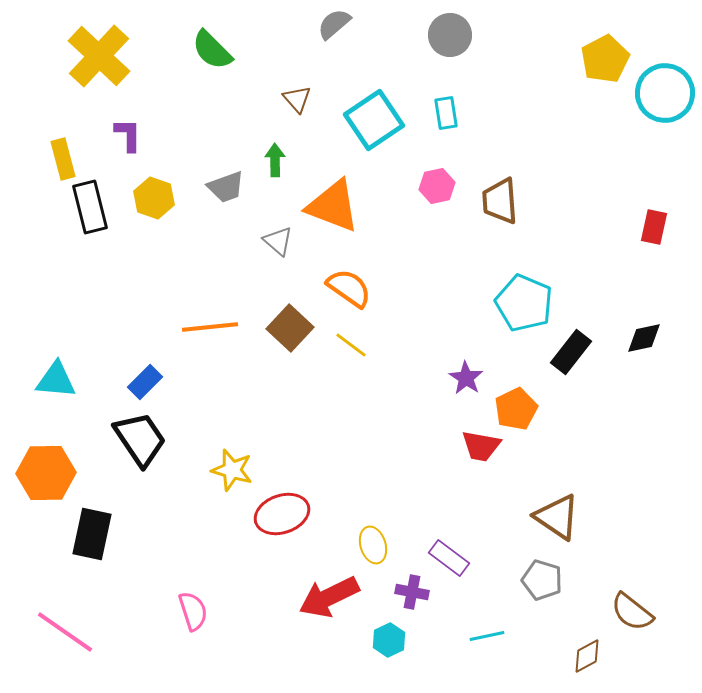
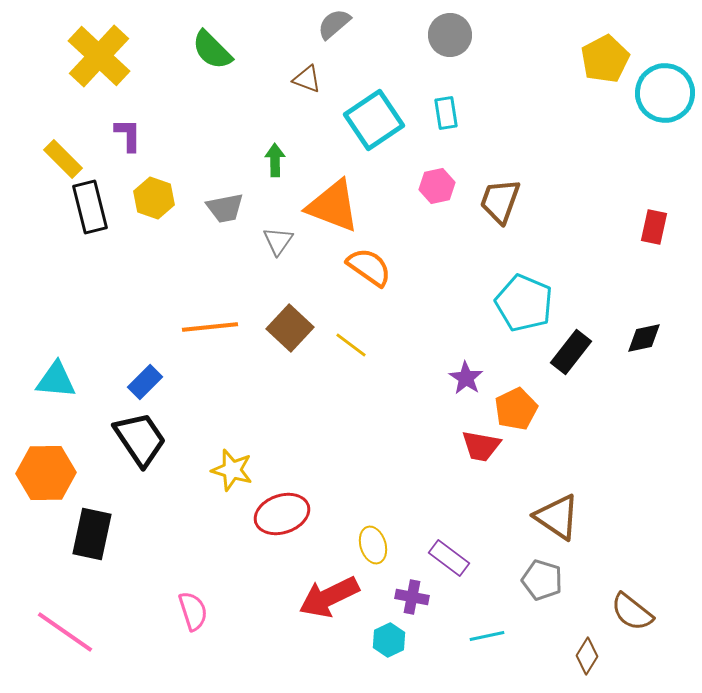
brown triangle at (297, 99): moved 10 px right, 20 px up; rotated 28 degrees counterclockwise
yellow rectangle at (63, 159): rotated 30 degrees counterclockwise
gray trapezoid at (226, 187): moved 1 px left, 21 px down; rotated 9 degrees clockwise
brown trapezoid at (500, 201): rotated 24 degrees clockwise
gray triangle at (278, 241): rotated 24 degrees clockwise
orange semicircle at (349, 288): moved 20 px right, 21 px up
purple cross at (412, 592): moved 5 px down
brown diamond at (587, 656): rotated 30 degrees counterclockwise
